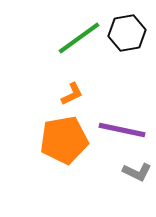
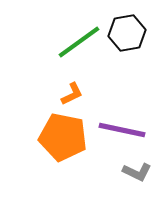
green line: moved 4 px down
orange pentagon: moved 1 px left, 3 px up; rotated 21 degrees clockwise
